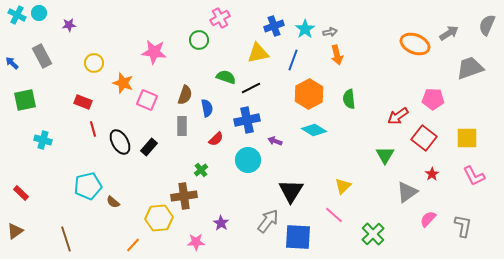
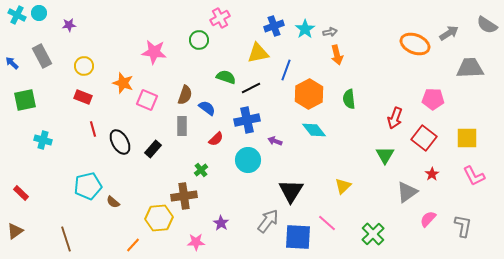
gray semicircle at (487, 25): rotated 80 degrees counterclockwise
blue line at (293, 60): moved 7 px left, 10 px down
yellow circle at (94, 63): moved 10 px left, 3 px down
gray trapezoid at (470, 68): rotated 16 degrees clockwise
red rectangle at (83, 102): moved 5 px up
blue semicircle at (207, 108): rotated 42 degrees counterclockwise
red arrow at (398, 116): moved 3 px left, 2 px down; rotated 35 degrees counterclockwise
cyan diamond at (314, 130): rotated 20 degrees clockwise
black rectangle at (149, 147): moved 4 px right, 2 px down
pink line at (334, 215): moved 7 px left, 8 px down
